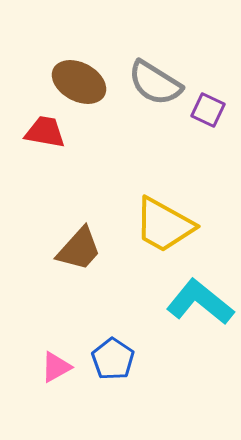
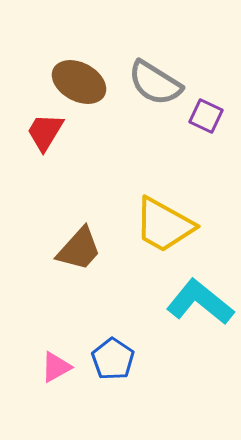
purple square: moved 2 px left, 6 px down
red trapezoid: rotated 69 degrees counterclockwise
